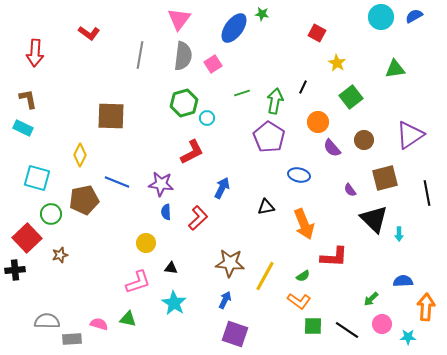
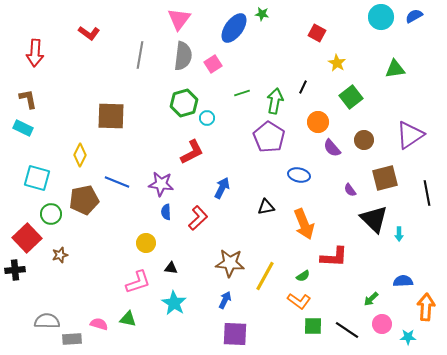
purple square at (235, 334): rotated 16 degrees counterclockwise
